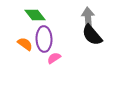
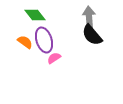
gray arrow: moved 1 px right, 1 px up
purple ellipse: moved 1 px down; rotated 15 degrees counterclockwise
orange semicircle: moved 2 px up
